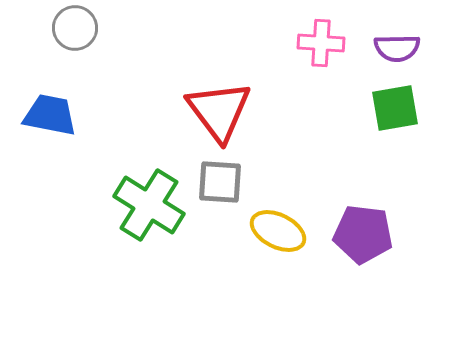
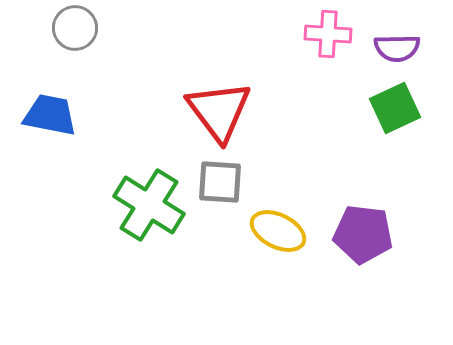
pink cross: moved 7 px right, 9 px up
green square: rotated 15 degrees counterclockwise
